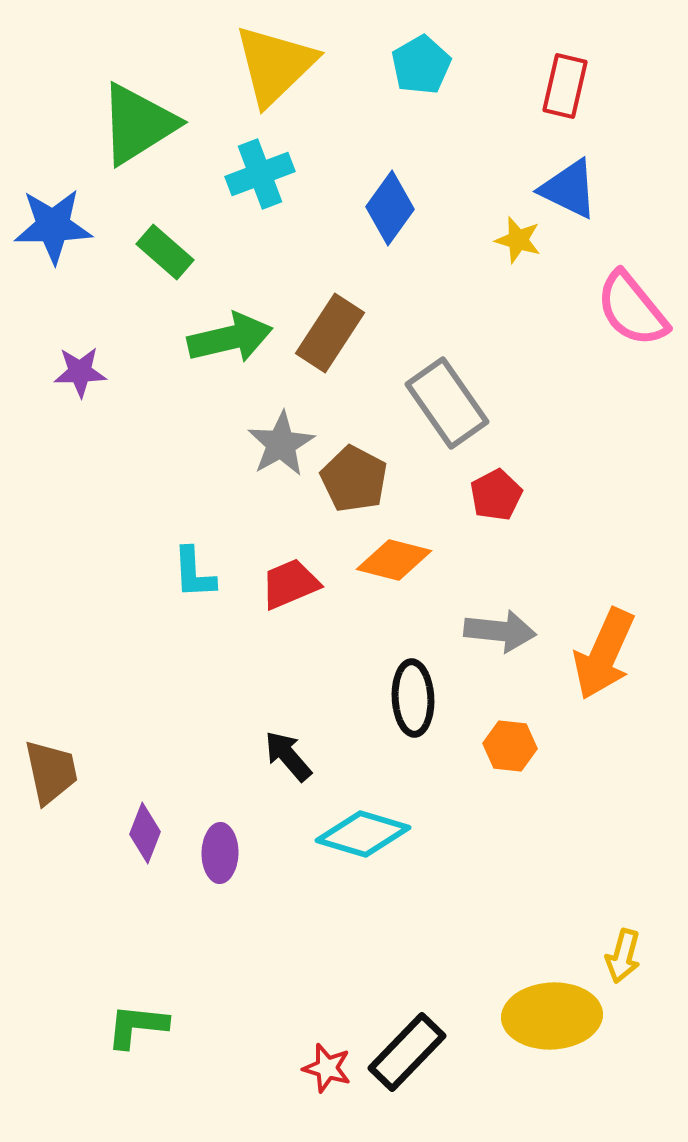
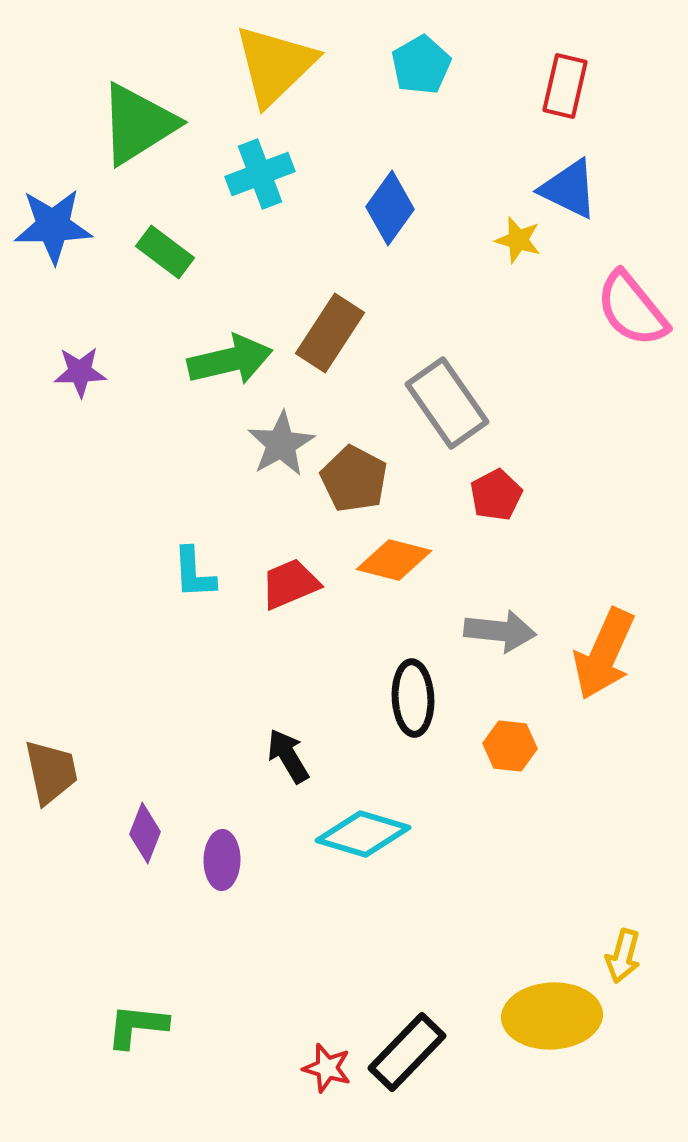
green rectangle: rotated 4 degrees counterclockwise
green arrow: moved 22 px down
black arrow: rotated 10 degrees clockwise
purple ellipse: moved 2 px right, 7 px down
